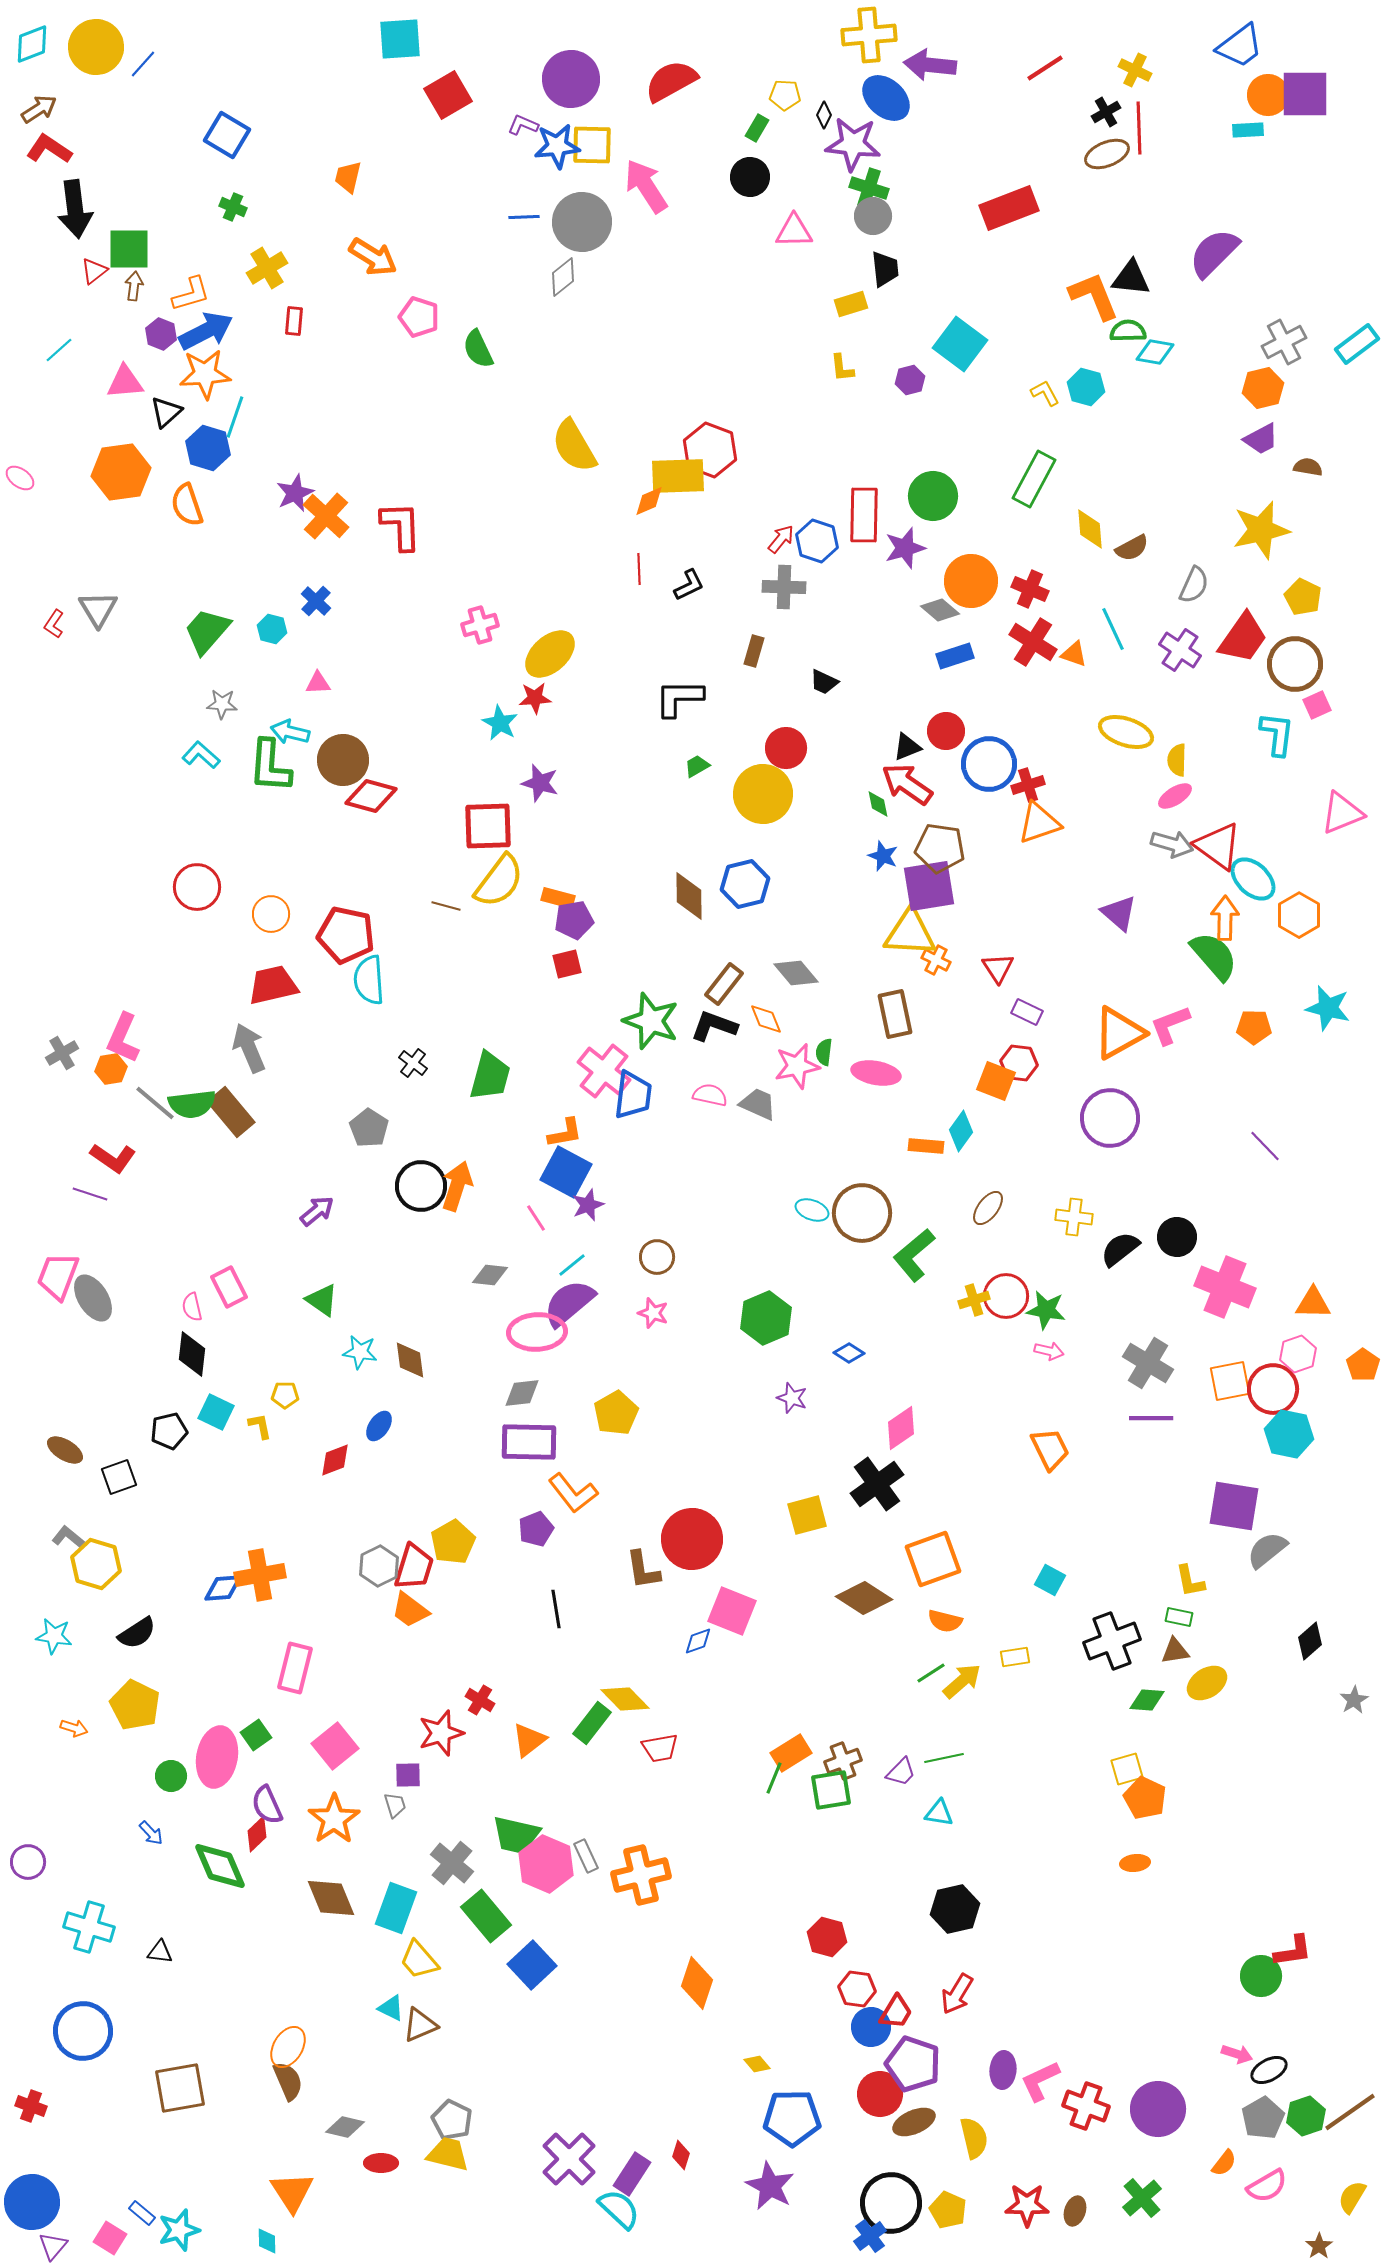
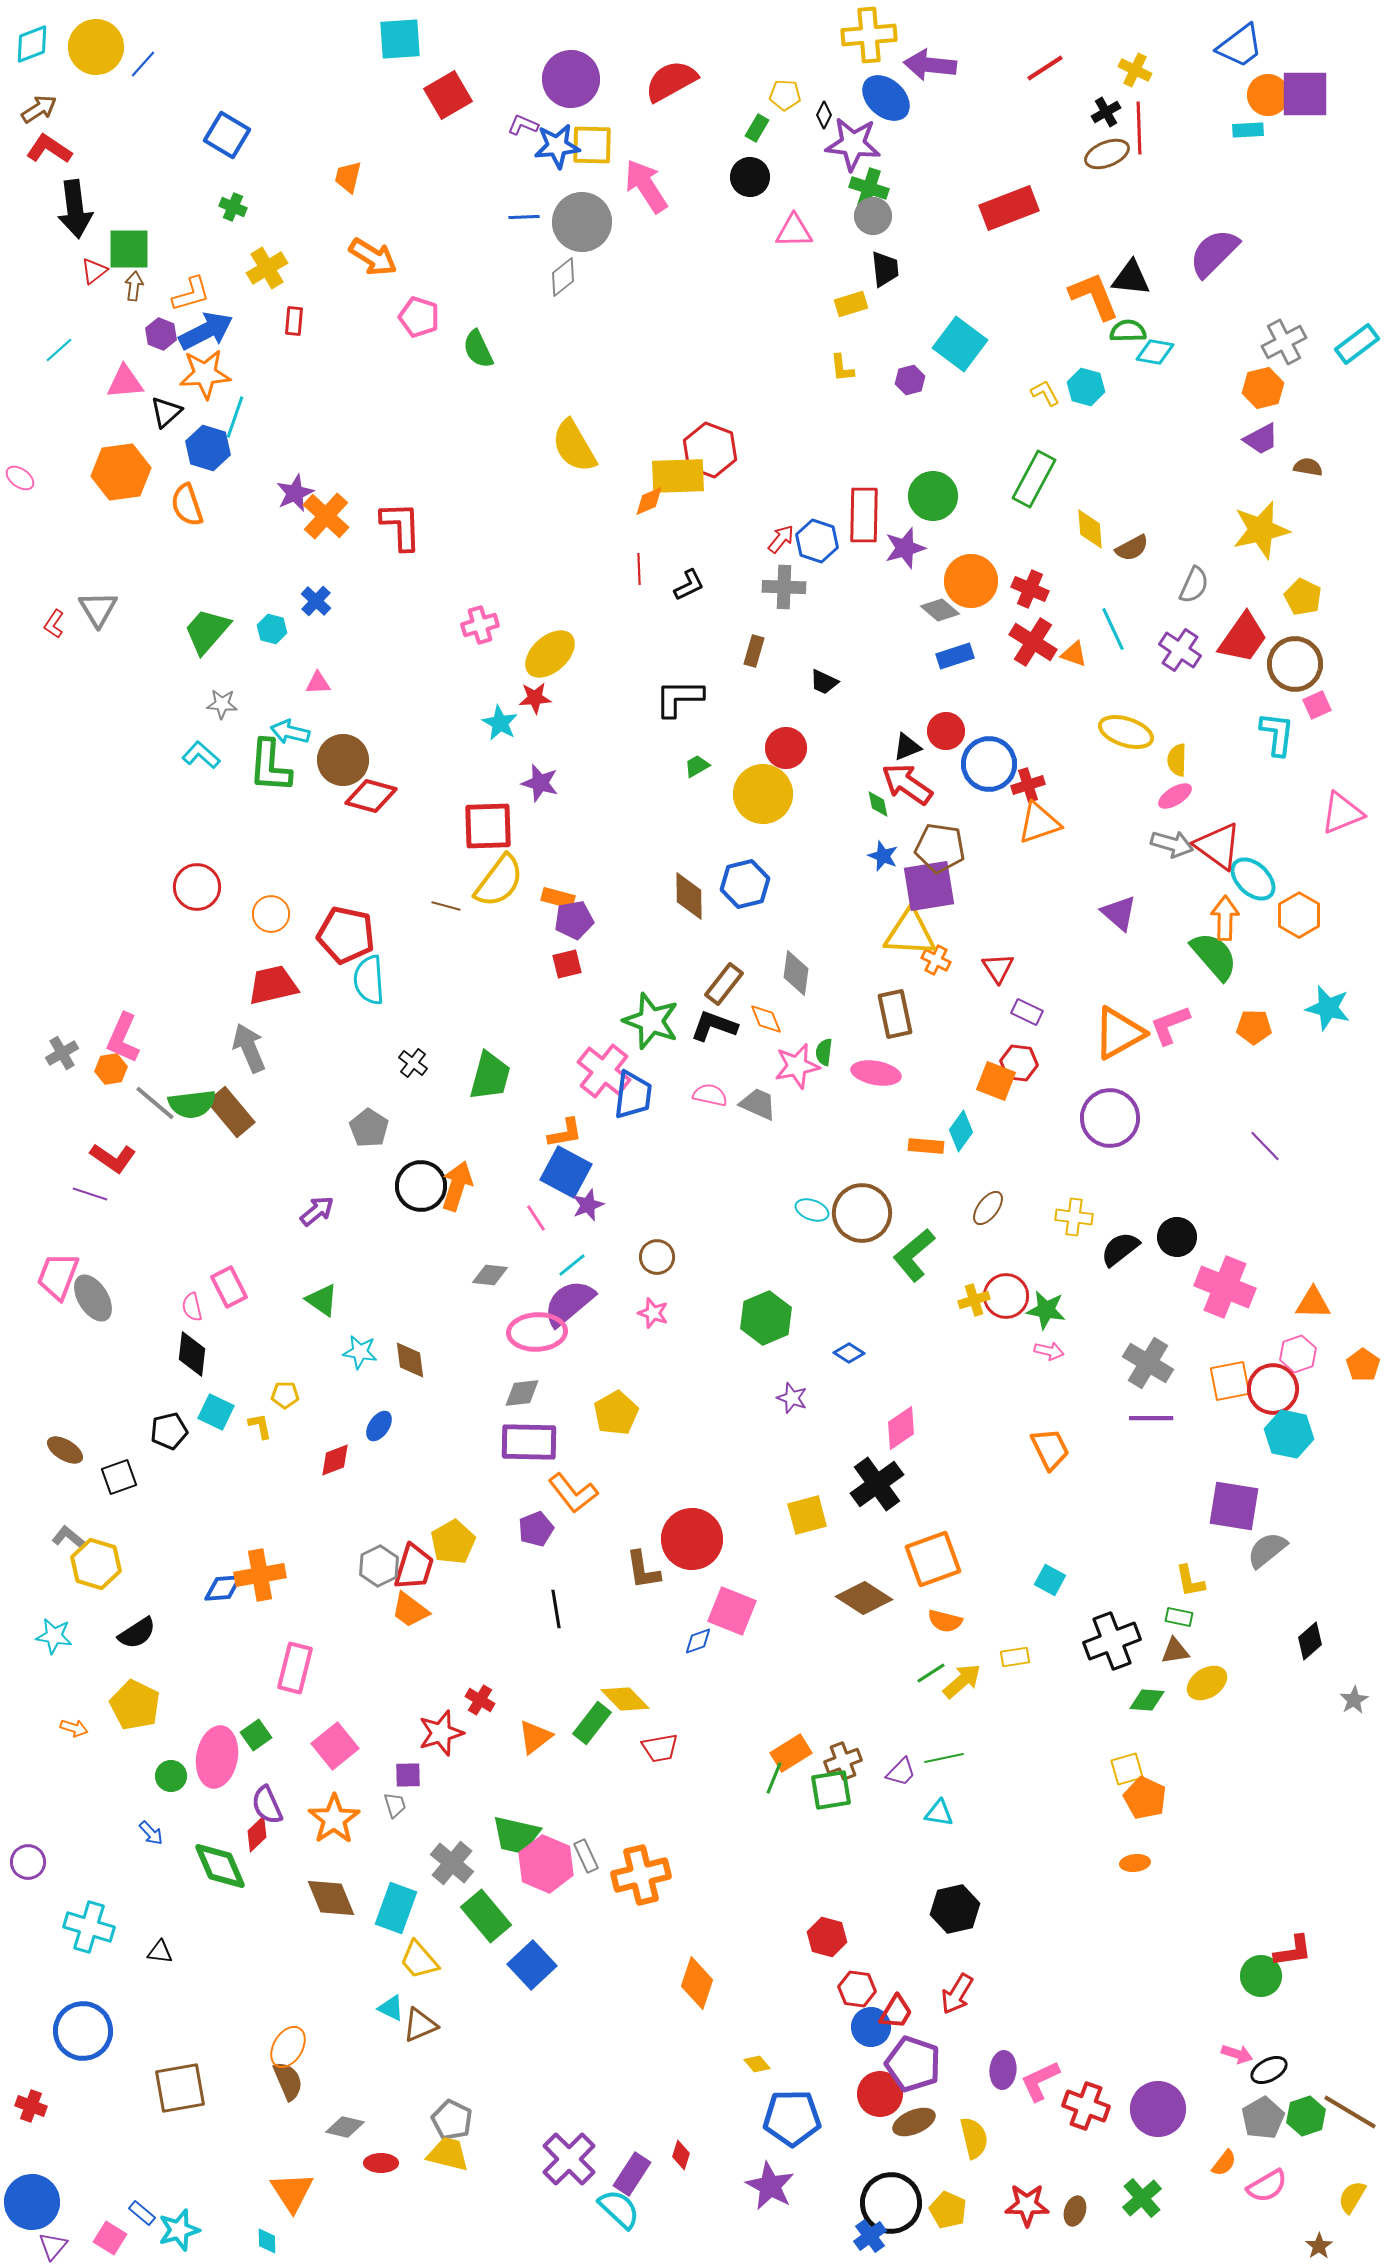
gray diamond at (796, 973): rotated 48 degrees clockwise
orange triangle at (529, 1740): moved 6 px right, 3 px up
brown line at (1350, 2112): rotated 66 degrees clockwise
